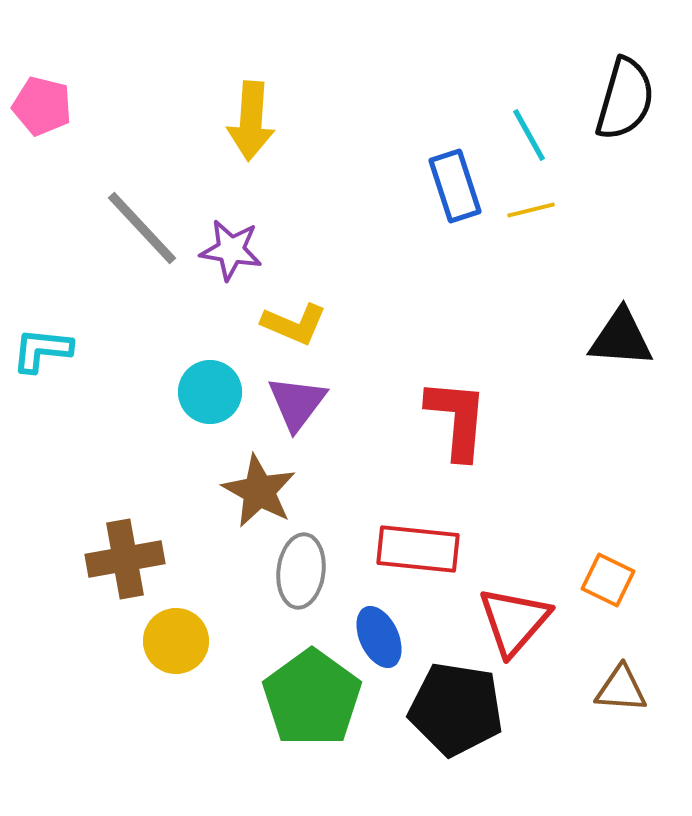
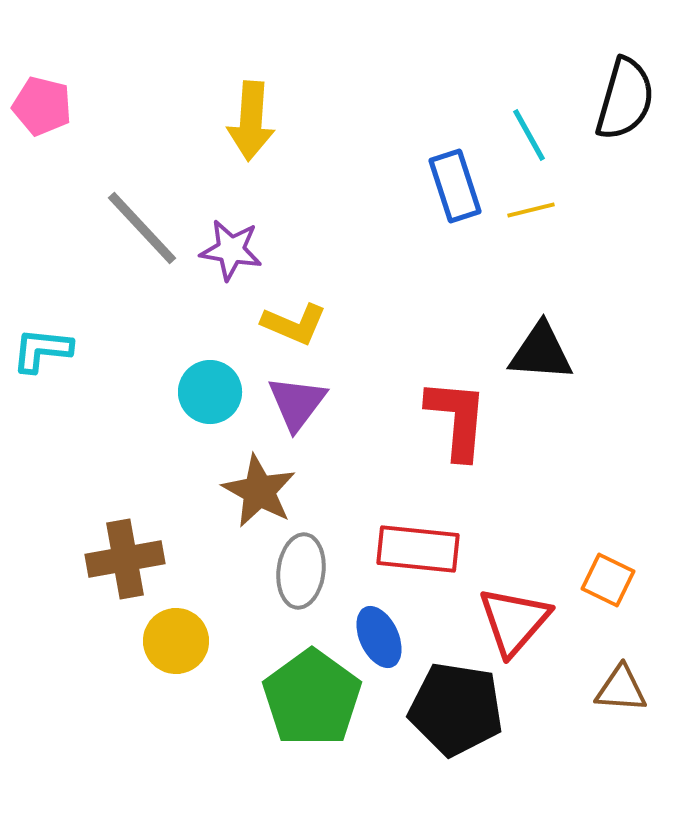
black triangle: moved 80 px left, 14 px down
